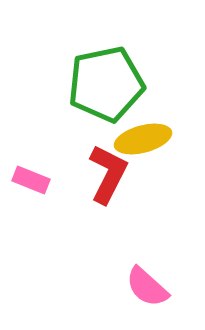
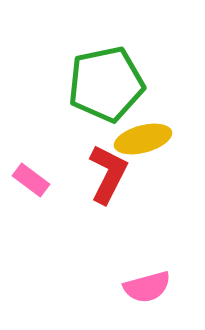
pink rectangle: rotated 15 degrees clockwise
pink semicircle: rotated 57 degrees counterclockwise
